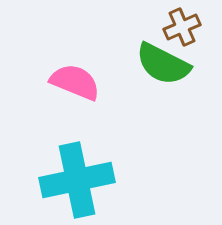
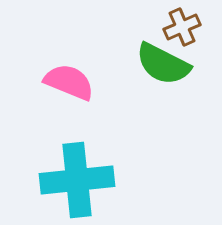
pink semicircle: moved 6 px left
cyan cross: rotated 6 degrees clockwise
